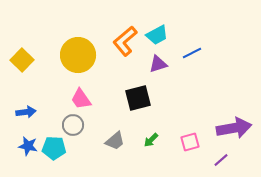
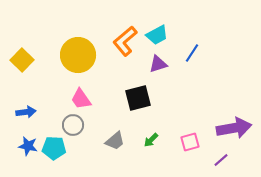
blue line: rotated 30 degrees counterclockwise
